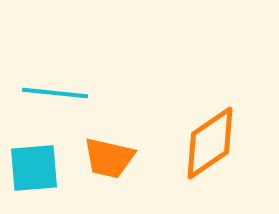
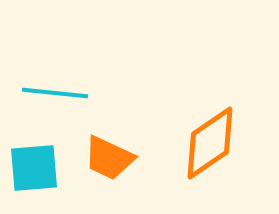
orange trapezoid: rotated 12 degrees clockwise
